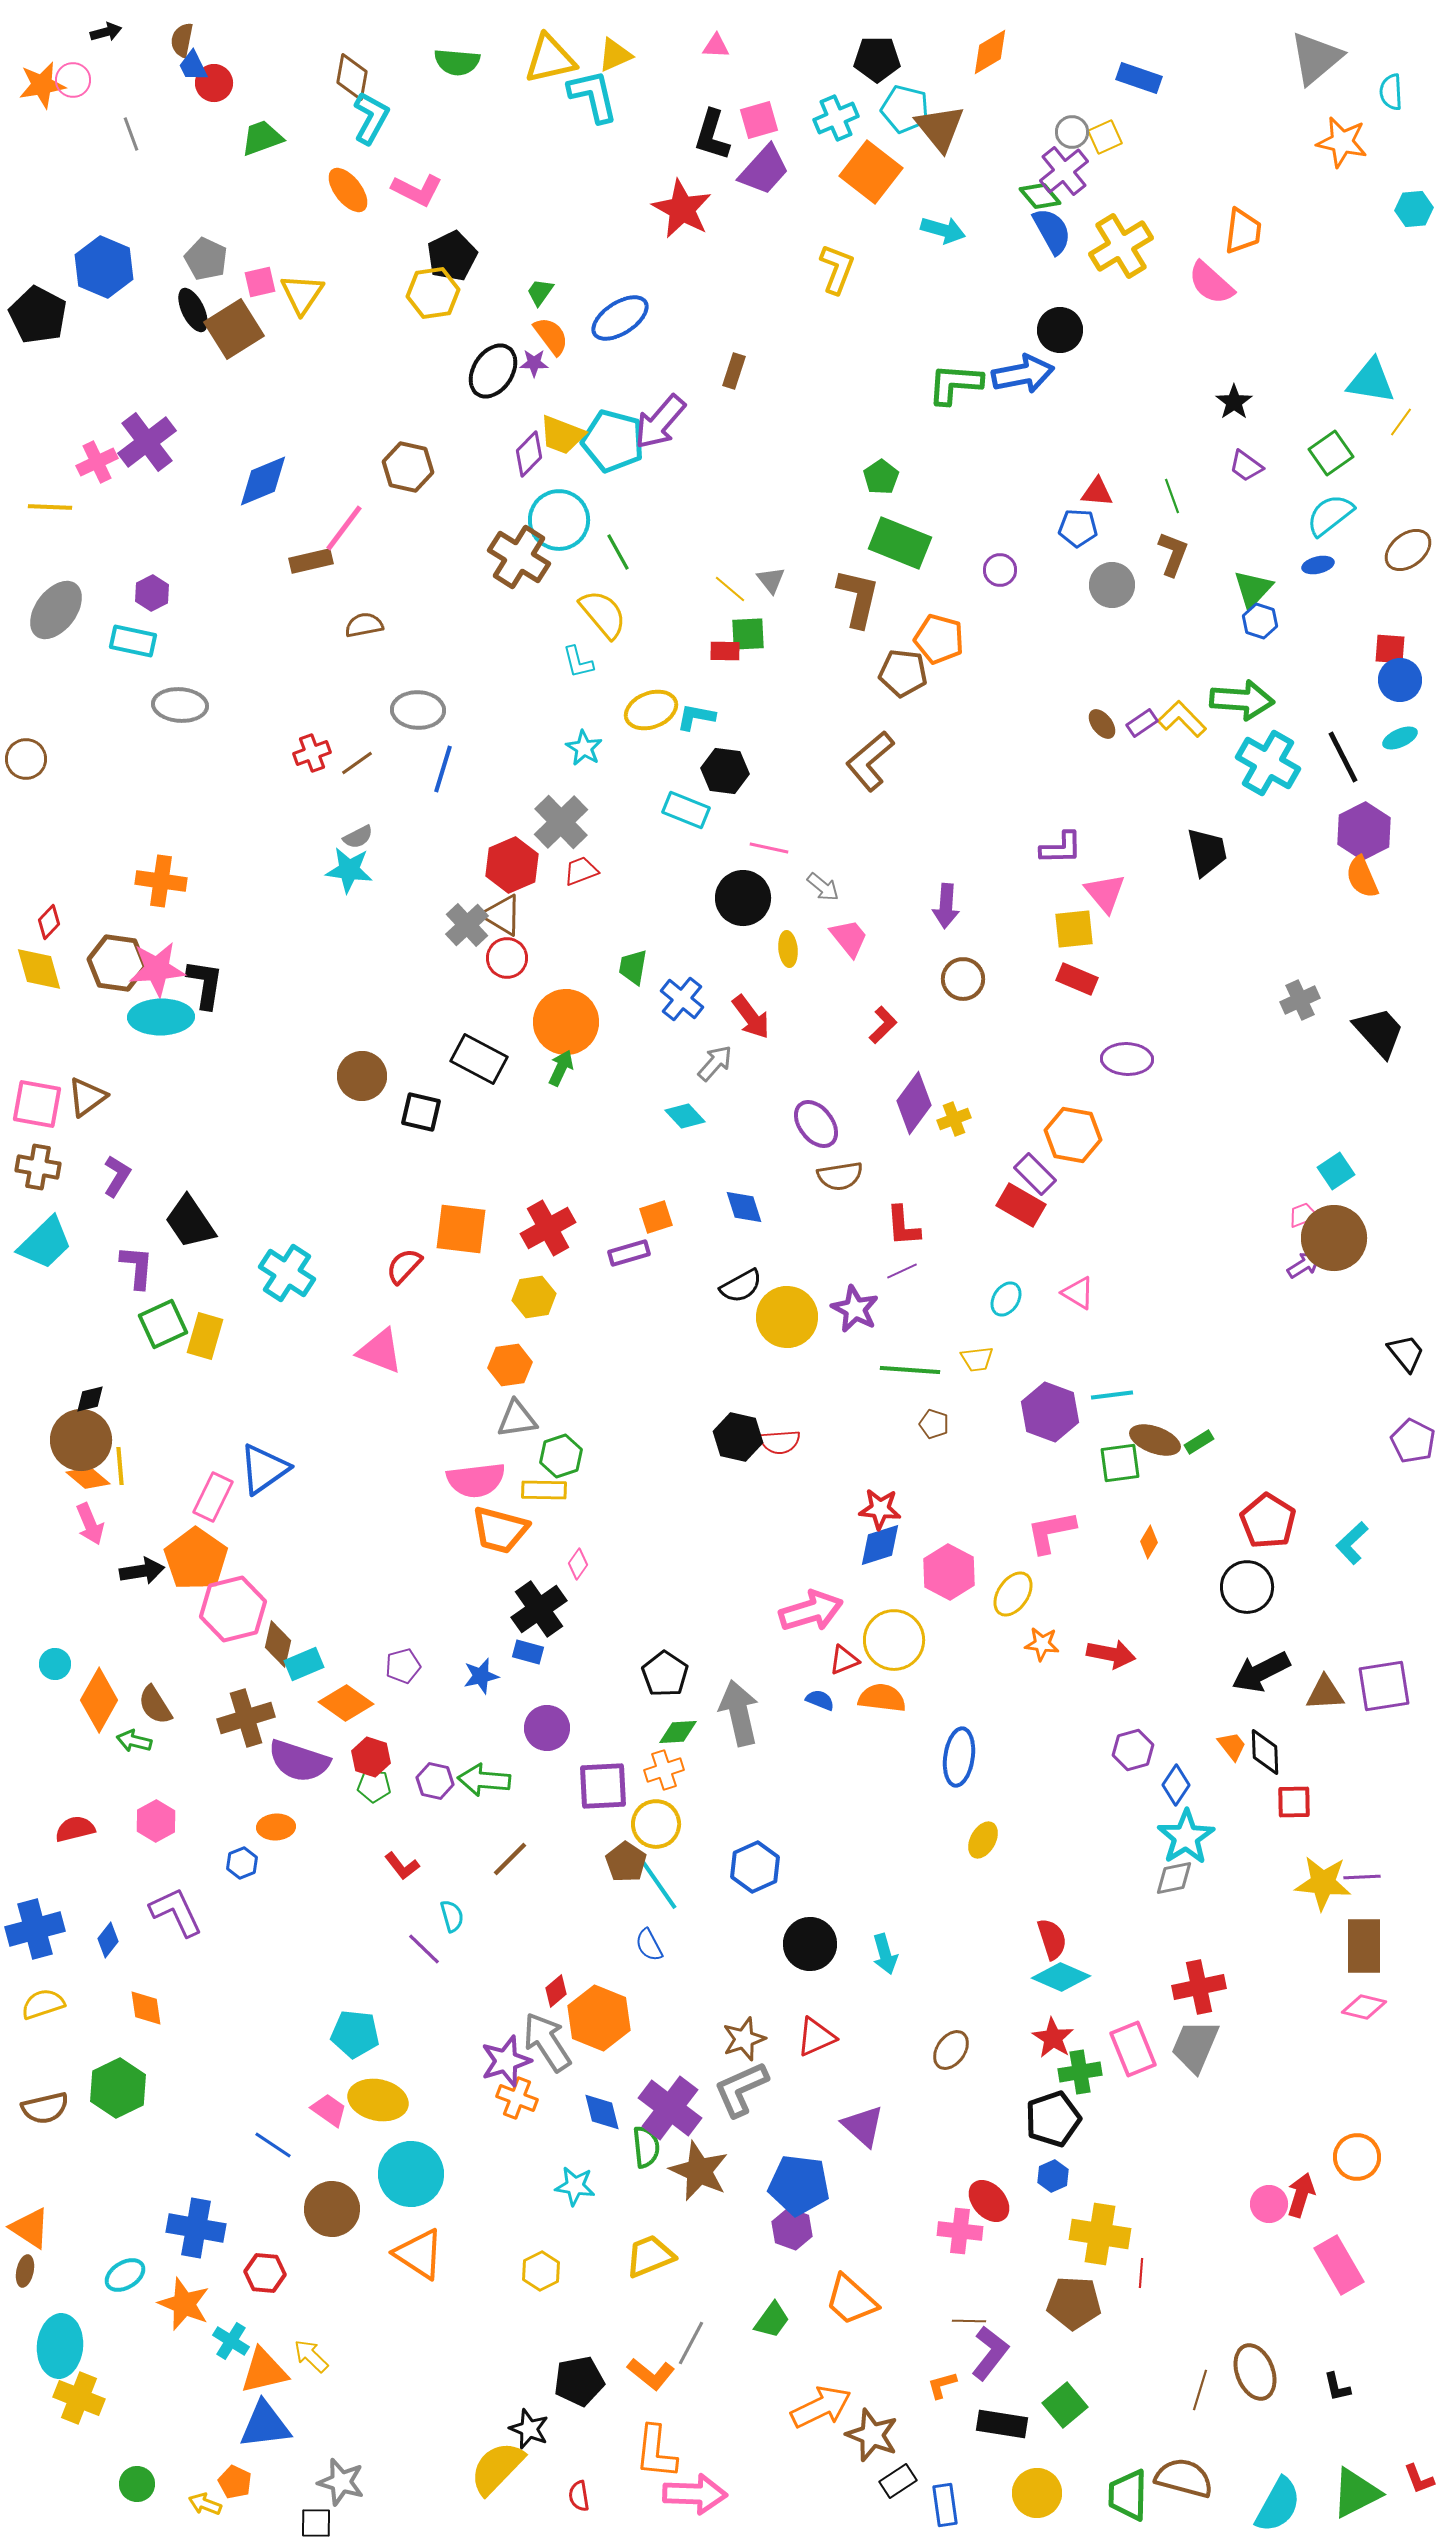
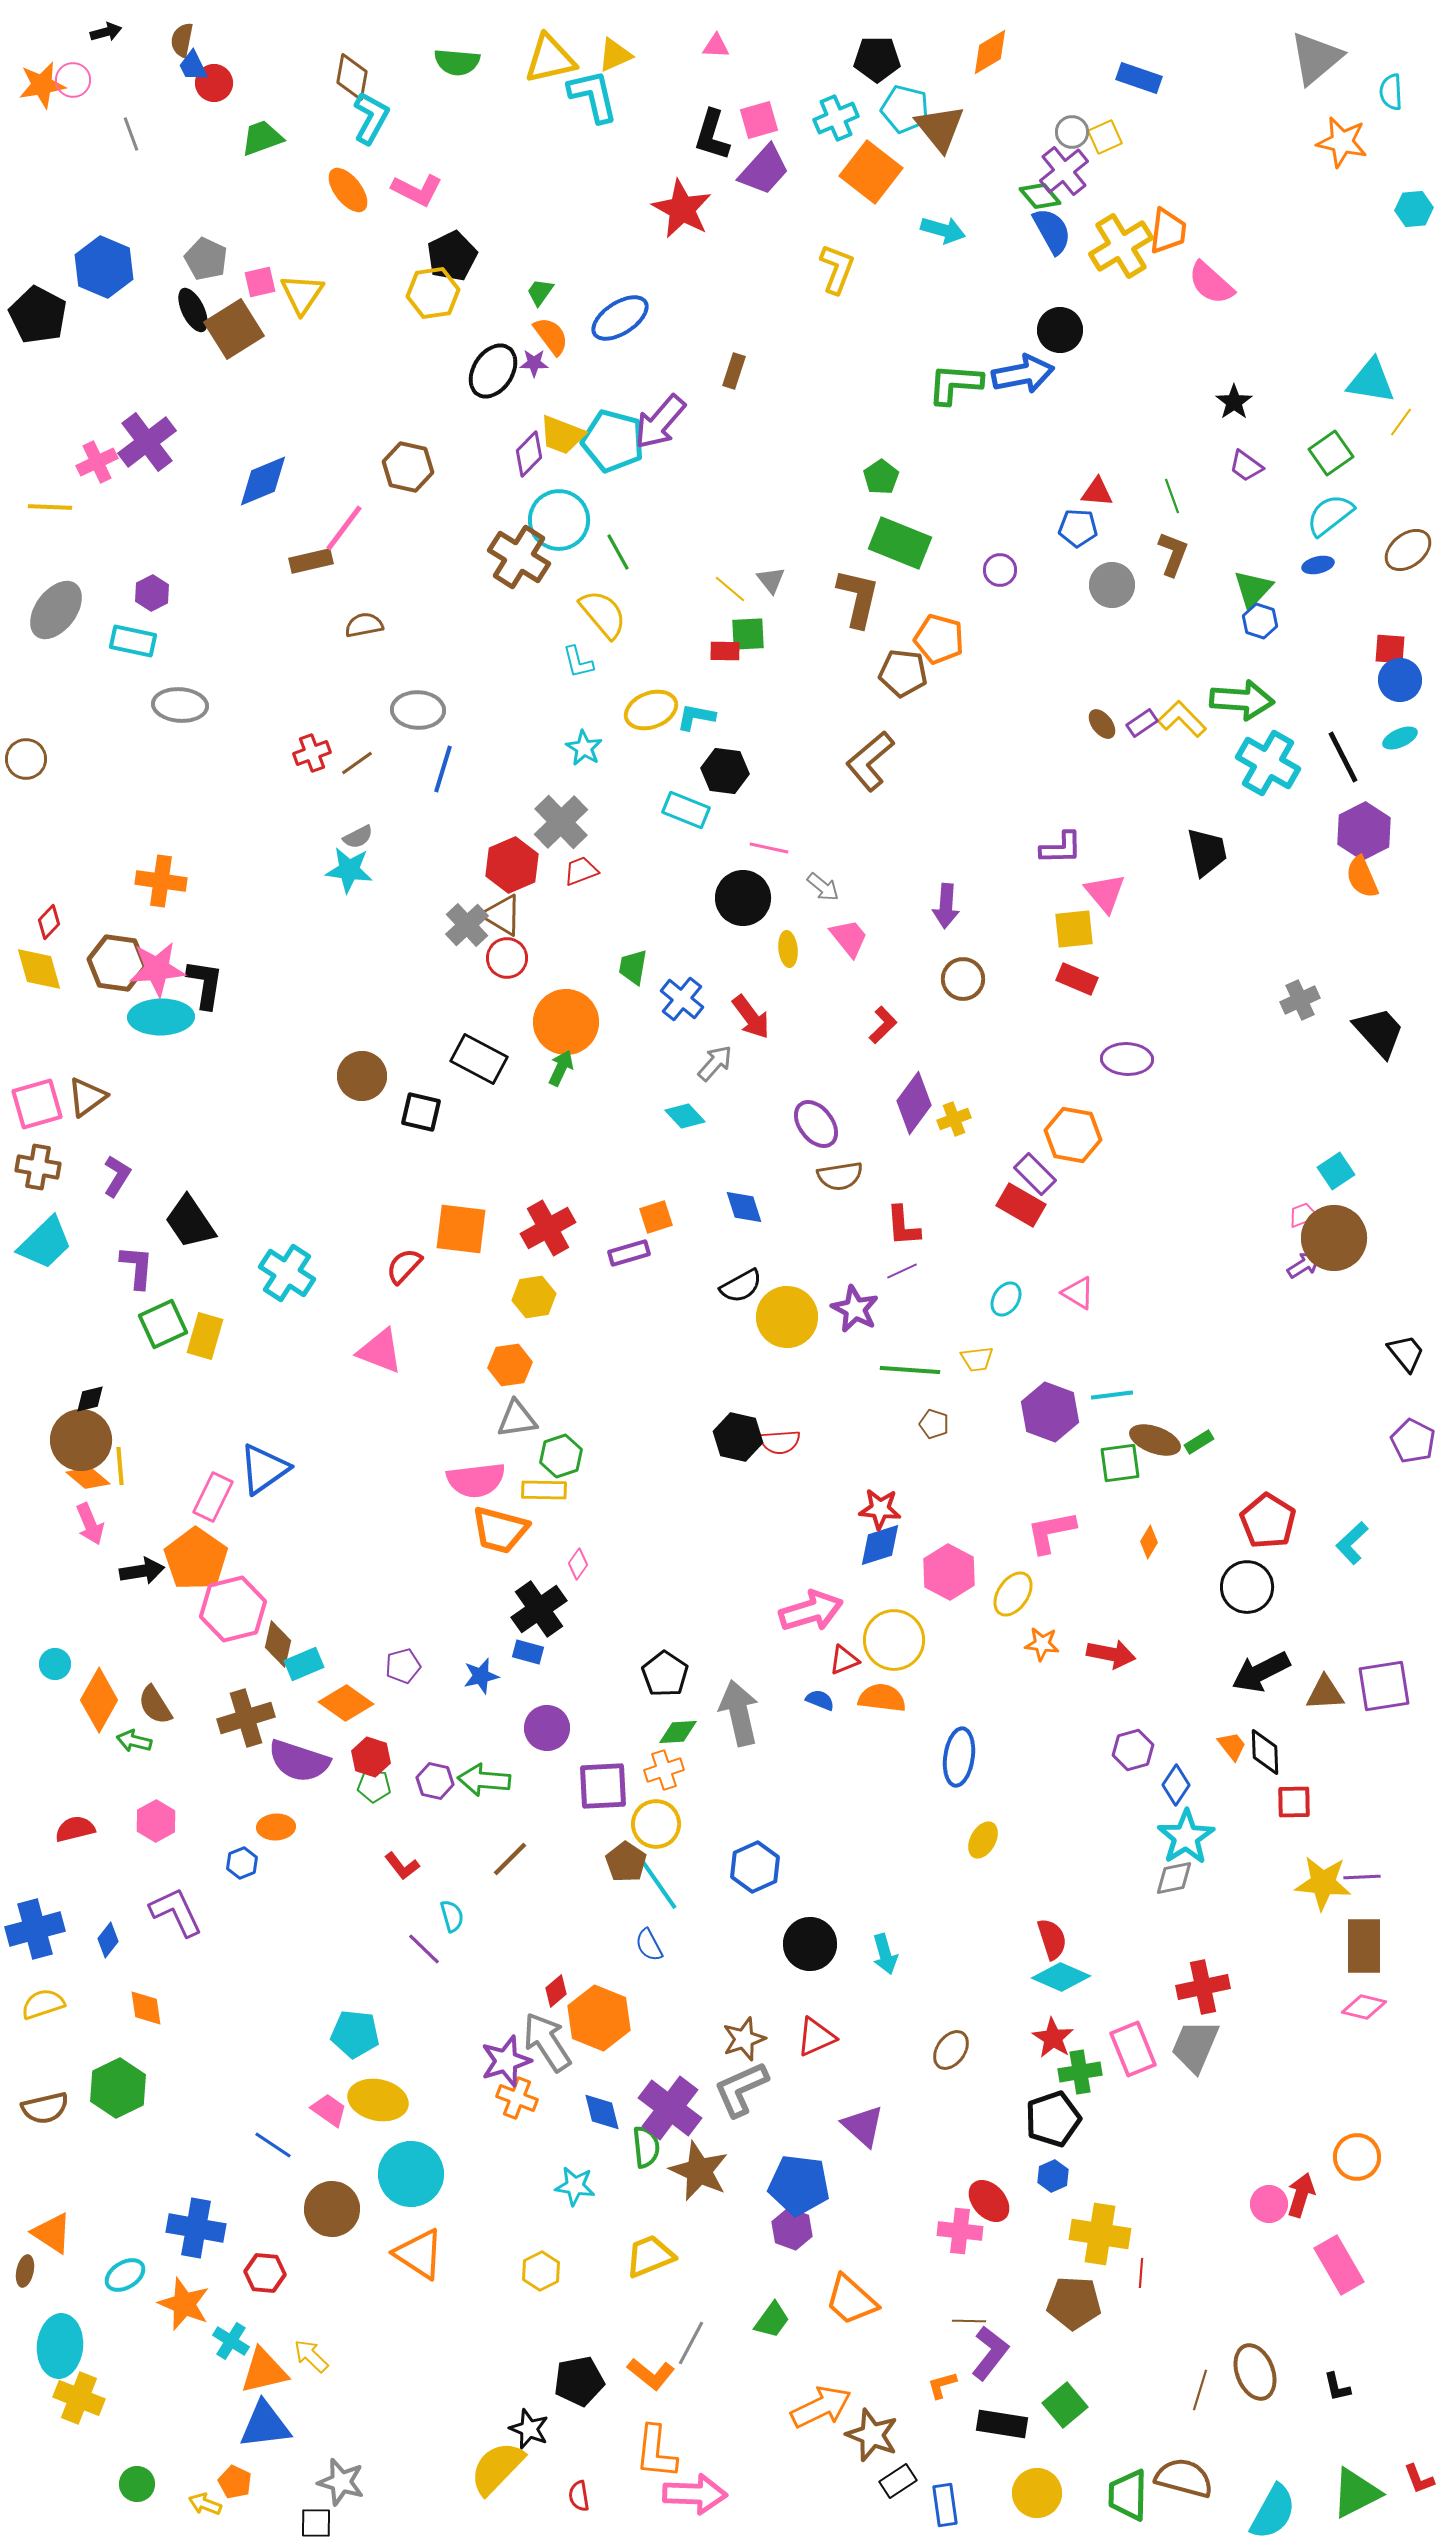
orange trapezoid at (1243, 231): moved 75 px left
pink square at (37, 1104): rotated 26 degrees counterclockwise
red cross at (1199, 1987): moved 4 px right
orange triangle at (30, 2228): moved 22 px right, 5 px down
cyan semicircle at (1278, 2505): moved 5 px left, 7 px down
